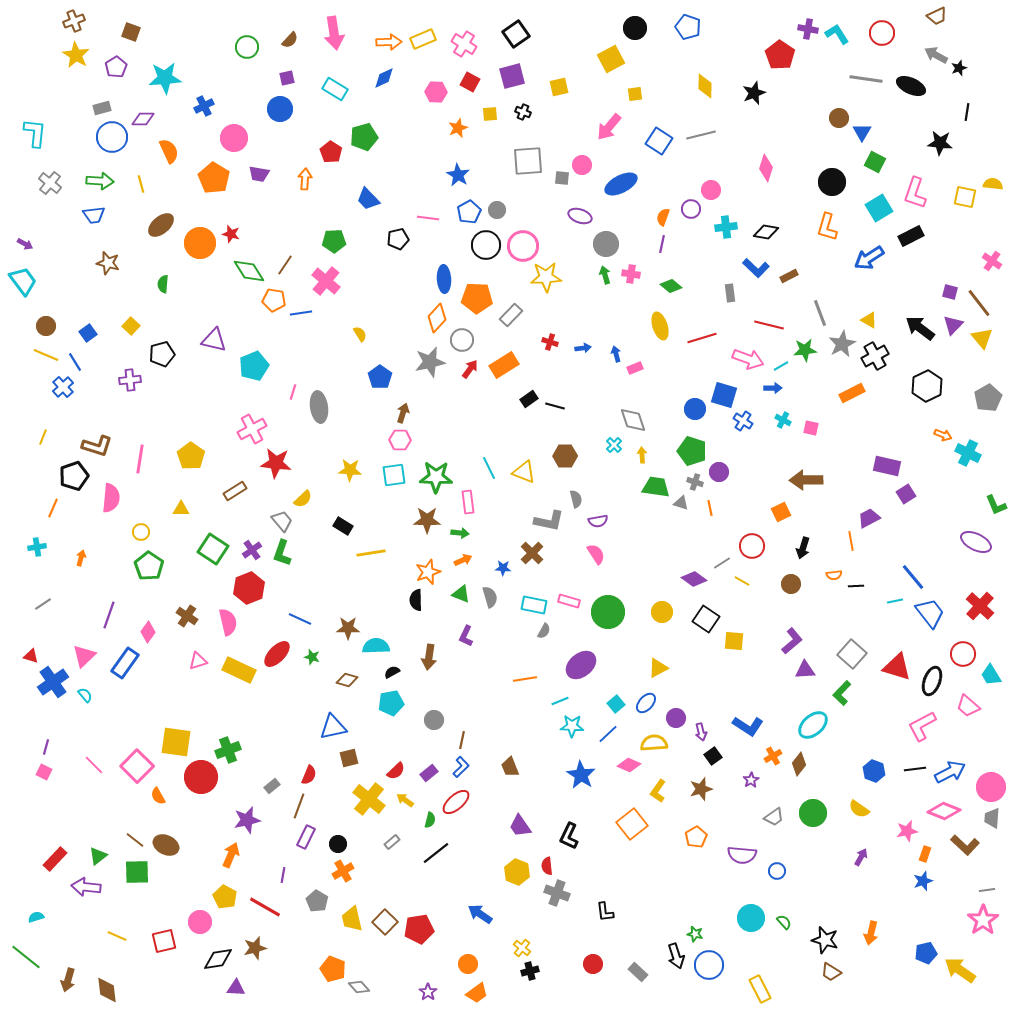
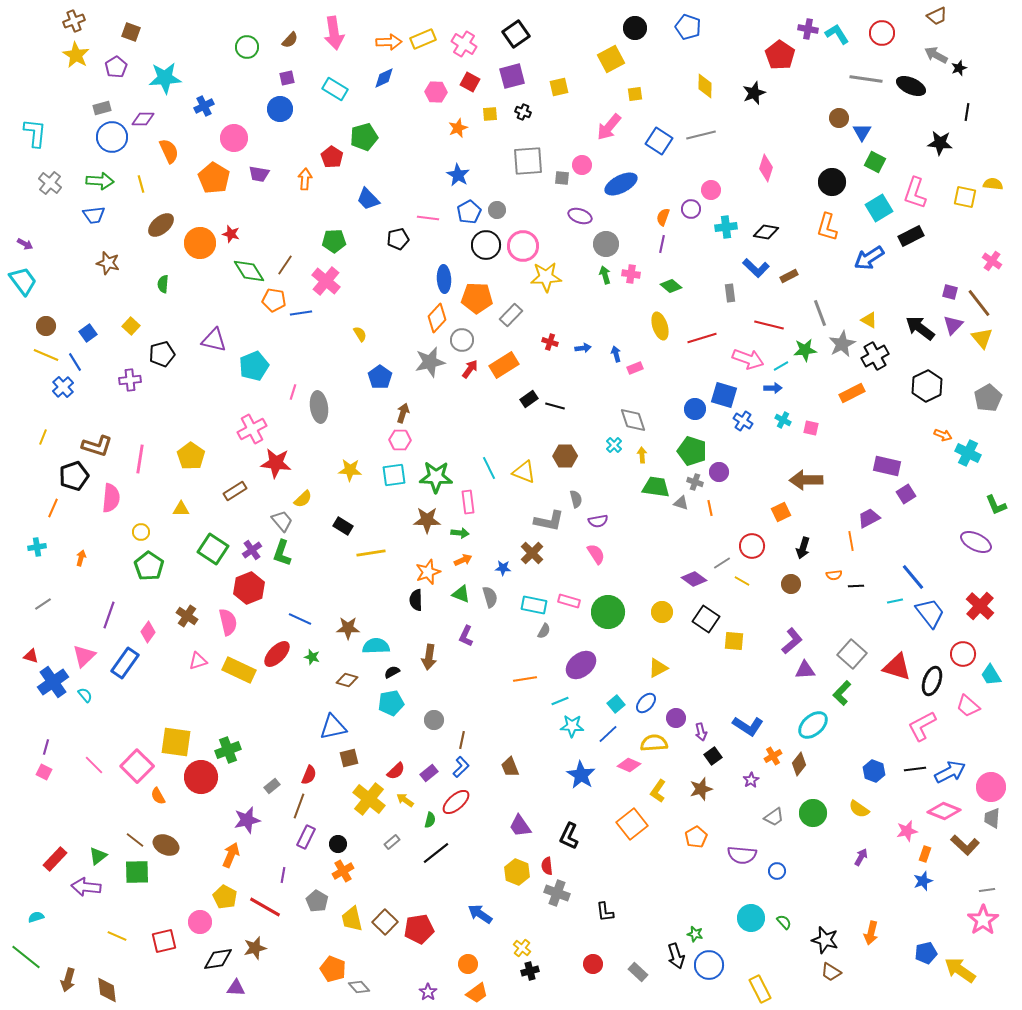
red pentagon at (331, 152): moved 1 px right, 5 px down
